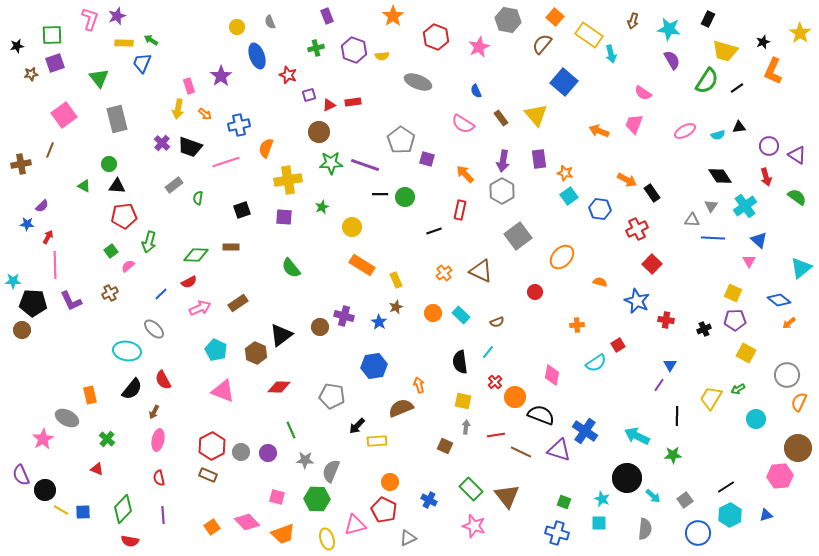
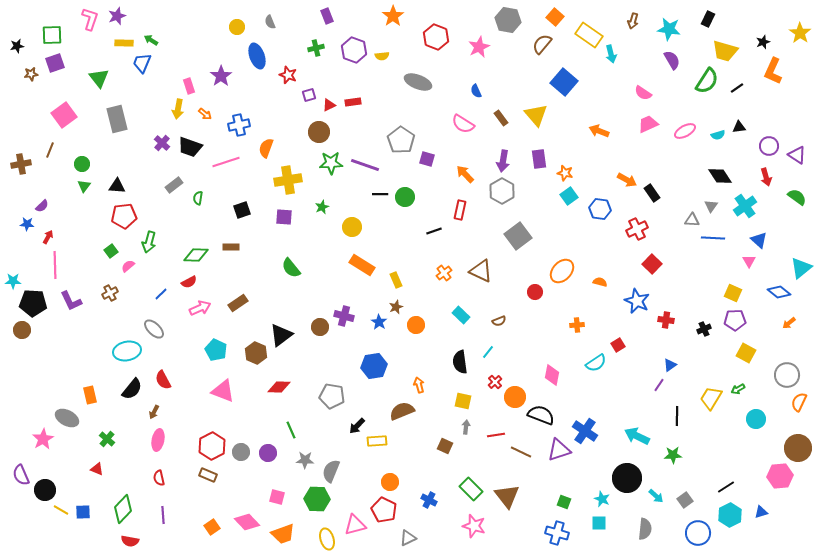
pink trapezoid at (634, 124): moved 14 px right; rotated 45 degrees clockwise
green circle at (109, 164): moved 27 px left
green triangle at (84, 186): rotated 40 degrees clockwise
orange ellipse at (562, 257): moved 14 px down
blue diamond at (779, 300): moved 8 px up
orange circle at (433, 313): moved 17 px left, 12 px down
brown semicircle at (497, 322): moved 2 px right, 1 px up
cyan ellipse at (127, 351): rotated 20 degrees counterclockwise
blue triangle at (670, 365): rotated 24 degrees clockwise
brown semicircle at (401, 408): moved 1 px right, 3 px down
purple triangle at (559, 450): rotated 35 degrees counterclockwise
cyan arrow at (653, 496): moved 3 px right
blue triangle at (766, 515): moved 5 px left, 3 px up
